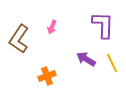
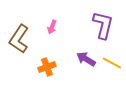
purple L-shape: rotated 12 degrees clockwise
yellow line: rotated 36 degrees counterclockwise
orange cross: moved 9 px up
